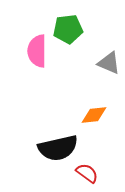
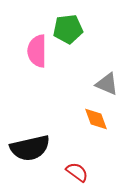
gray triangle: moved 2 px left, 21 px down
orange diamond: moved 2 px right, 4 px down; rotated 76 degrees clockwise
black semicircle: moved 28 px left
red semicircle: moved 10 px left, 1 px up
